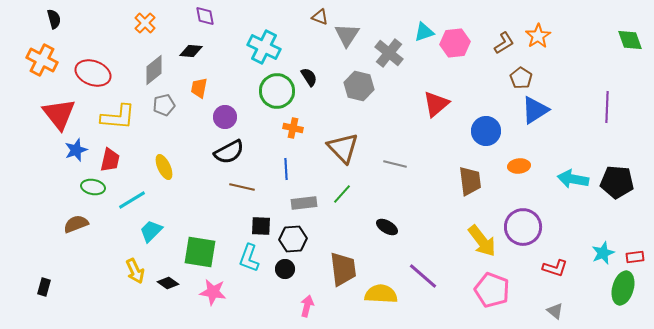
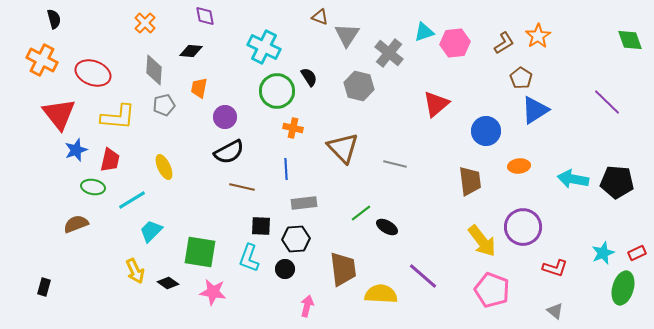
gray diamond at (154, 70): rotated 48 degrees counterclockwise
purple line at (607, 107): moved 5 px up; rotated 48 degrees counterclockwise
green line at (342, 194): moved 19 px right, 19 px down; rotated 10 degrees clockwise
black hexagon at (293, 239): moved 3 px right
red rectangle at (635, 257): moved 2 px right, 4 px up; rotated 18 degrees counterclockwise
